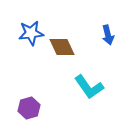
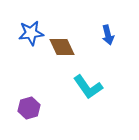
cyan L-shape: moved 1 px left
